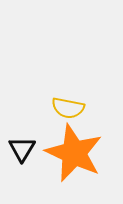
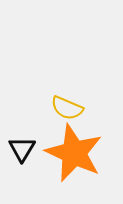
yellow semicircle: moved 1 px left; rotated 12 degrees clockwise
